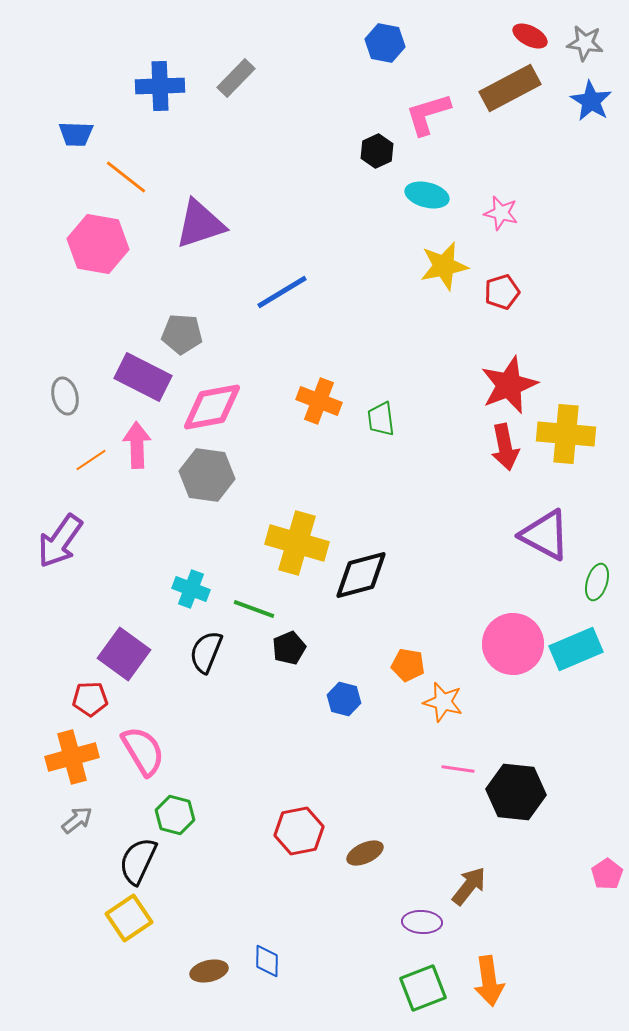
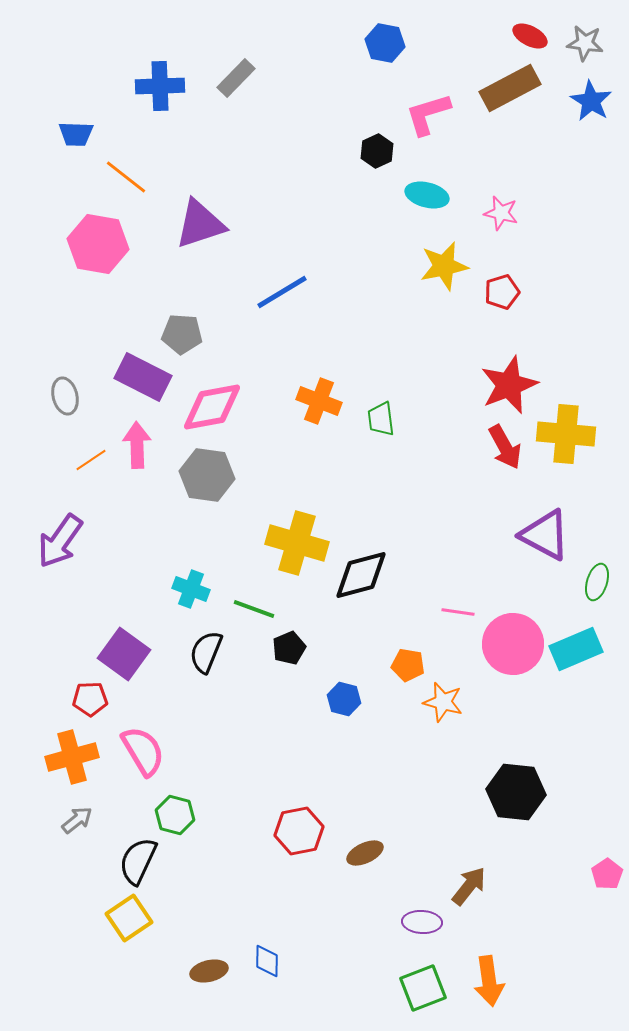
red arrow at (505, 447): rotated 18 degrees counterclockwise
pink line at (458, 769): moved 157 px up
